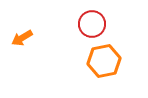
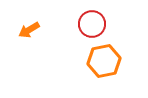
orange arrow: moved 7 px right, 8 px up
